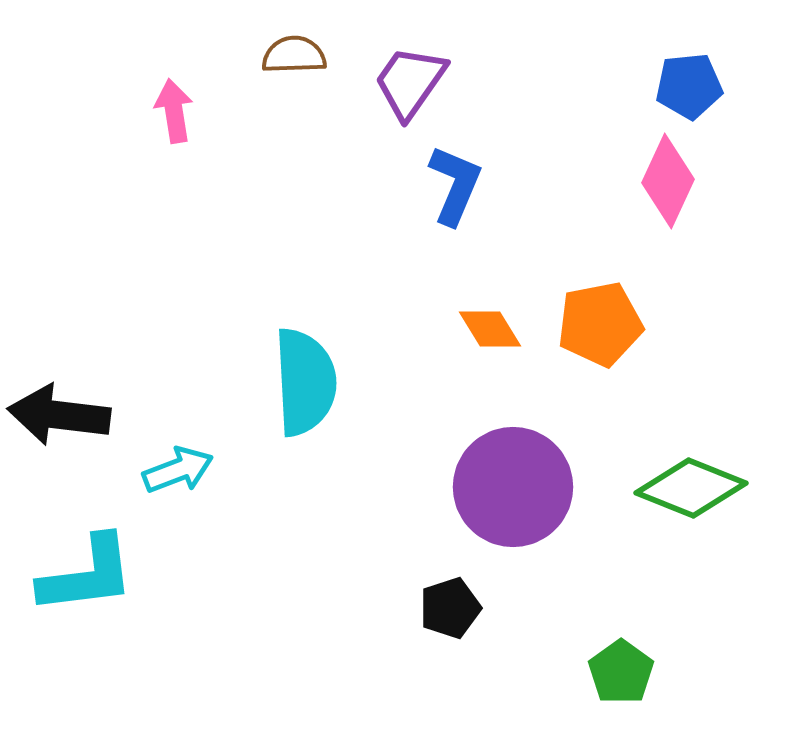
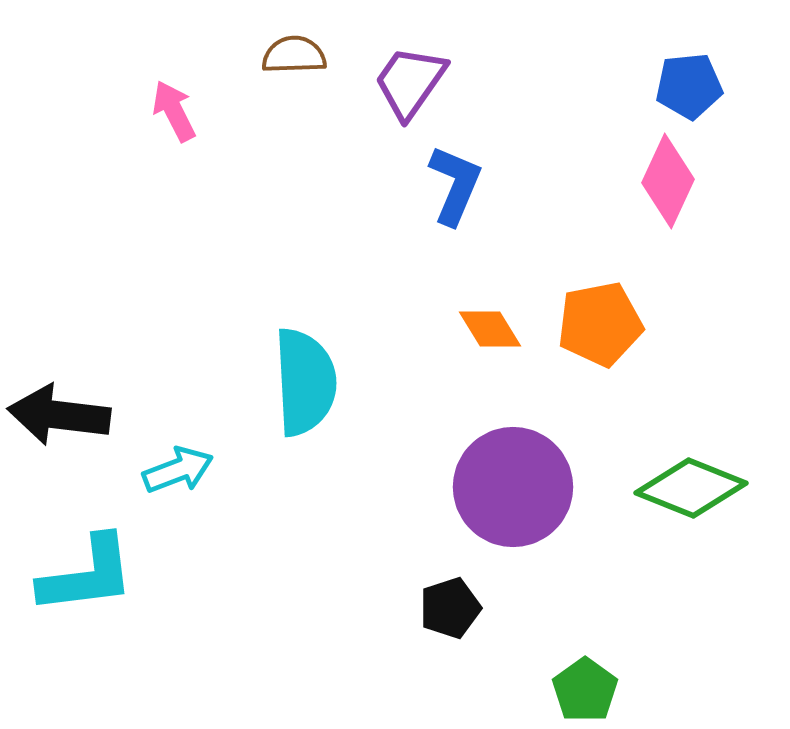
pink arrow: rotated 18 degrees counterclockwise
green pentagon: moved 36 px left, 18 px down
